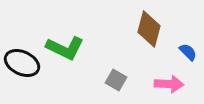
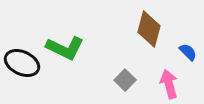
gray square: moved 9 px right; rotated 15 degrees clockwise
pink arrow: rotated 108 degrees counterclockwise
